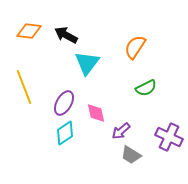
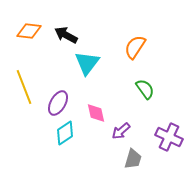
green semicircle: moved 1 px left, 1 px down; rotated 100 degrees counterclockwise
purple ellipse: moved 6 px left
gray trapezoid: moved 2 px right, 4 px down; rotated 105 degrees counterclockwise
